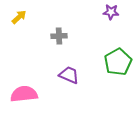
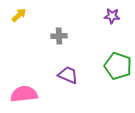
purple star: moved 1 px right, 4 px down
yellow arrow: moved 2 px up
green pentagon: moved 4 px down; rotated 24 degrees counterclockwise
purple trapezoid: moved 1 px left
